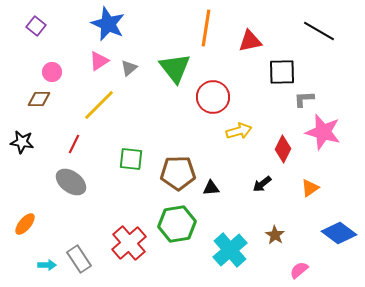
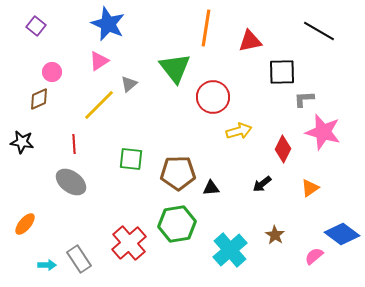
gray triangle: moved 16 px down
brown diamond: rotated 25 degrees counterclockwise
red line: rotated 30 degrees counterclockwise
blue diamond: moved 3 px right, 1 px down
pink semicircle: moved 15 px right, 14 px up
